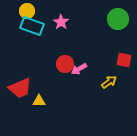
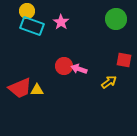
green circle: moved 2 px left
red circle: moved 1 px left, 2 px down
pink arrow: rotated 49 degrees clockwise
yellow triangle: moved 2 px left, 11 px up
